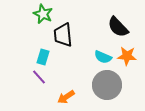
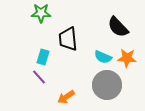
green star: moved 2 px left, 1 px up; rotated 24 degrees counterclockwise
black trapezoid: moved 5 px right, 4 px down
orange star: moved 2 px down
